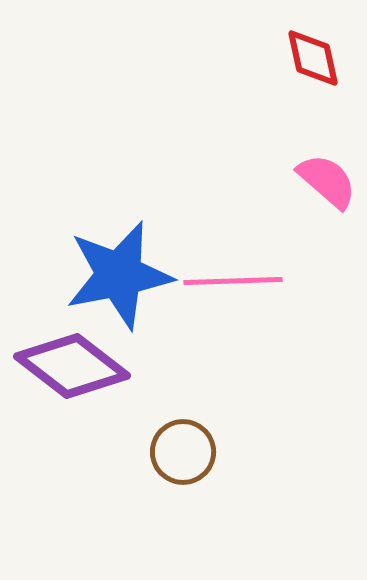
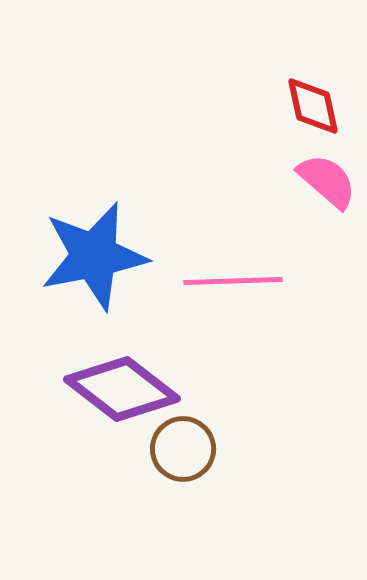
red diamond: moved 48 px down
blue star: moved 25 px left, 19 px up
purple diamond: moved 50 px right, 23 px down
brown circle: moved 3 px up
